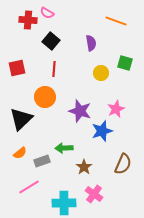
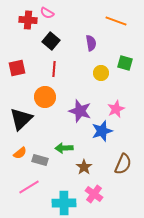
gray rectangle: moved 2 px left, 1 px up; rotated 35 degrees clockwise
